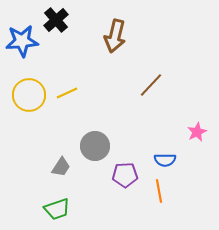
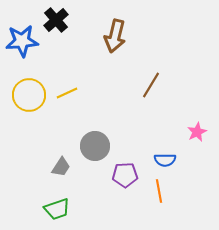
brown line: rotated 12 degrees counterclockwise
